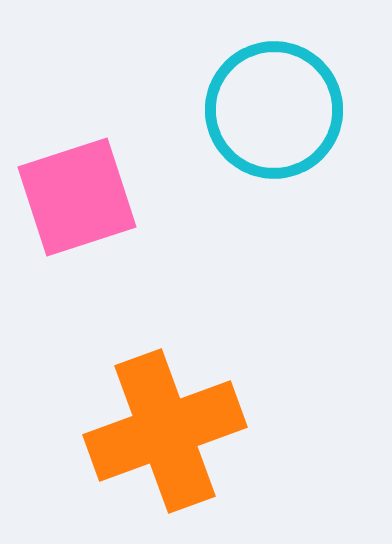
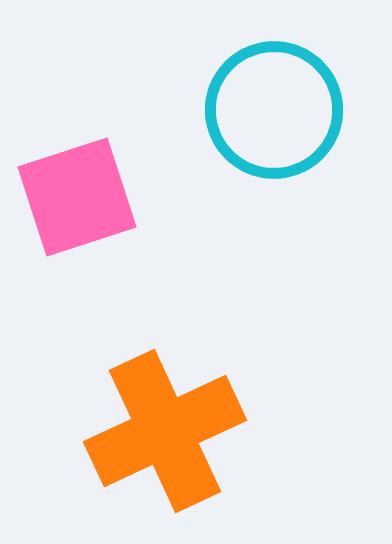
orange cross: rotated 5 degrees counterclockwise
